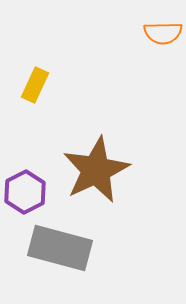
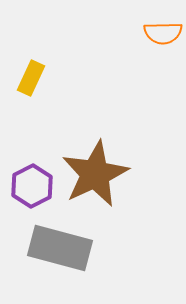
yellow rectangle: moved 4 px left, 7 px up
brown star: moved 1 px left, 4 px down
purple hexagon: moved 7 px right, 6 px up
